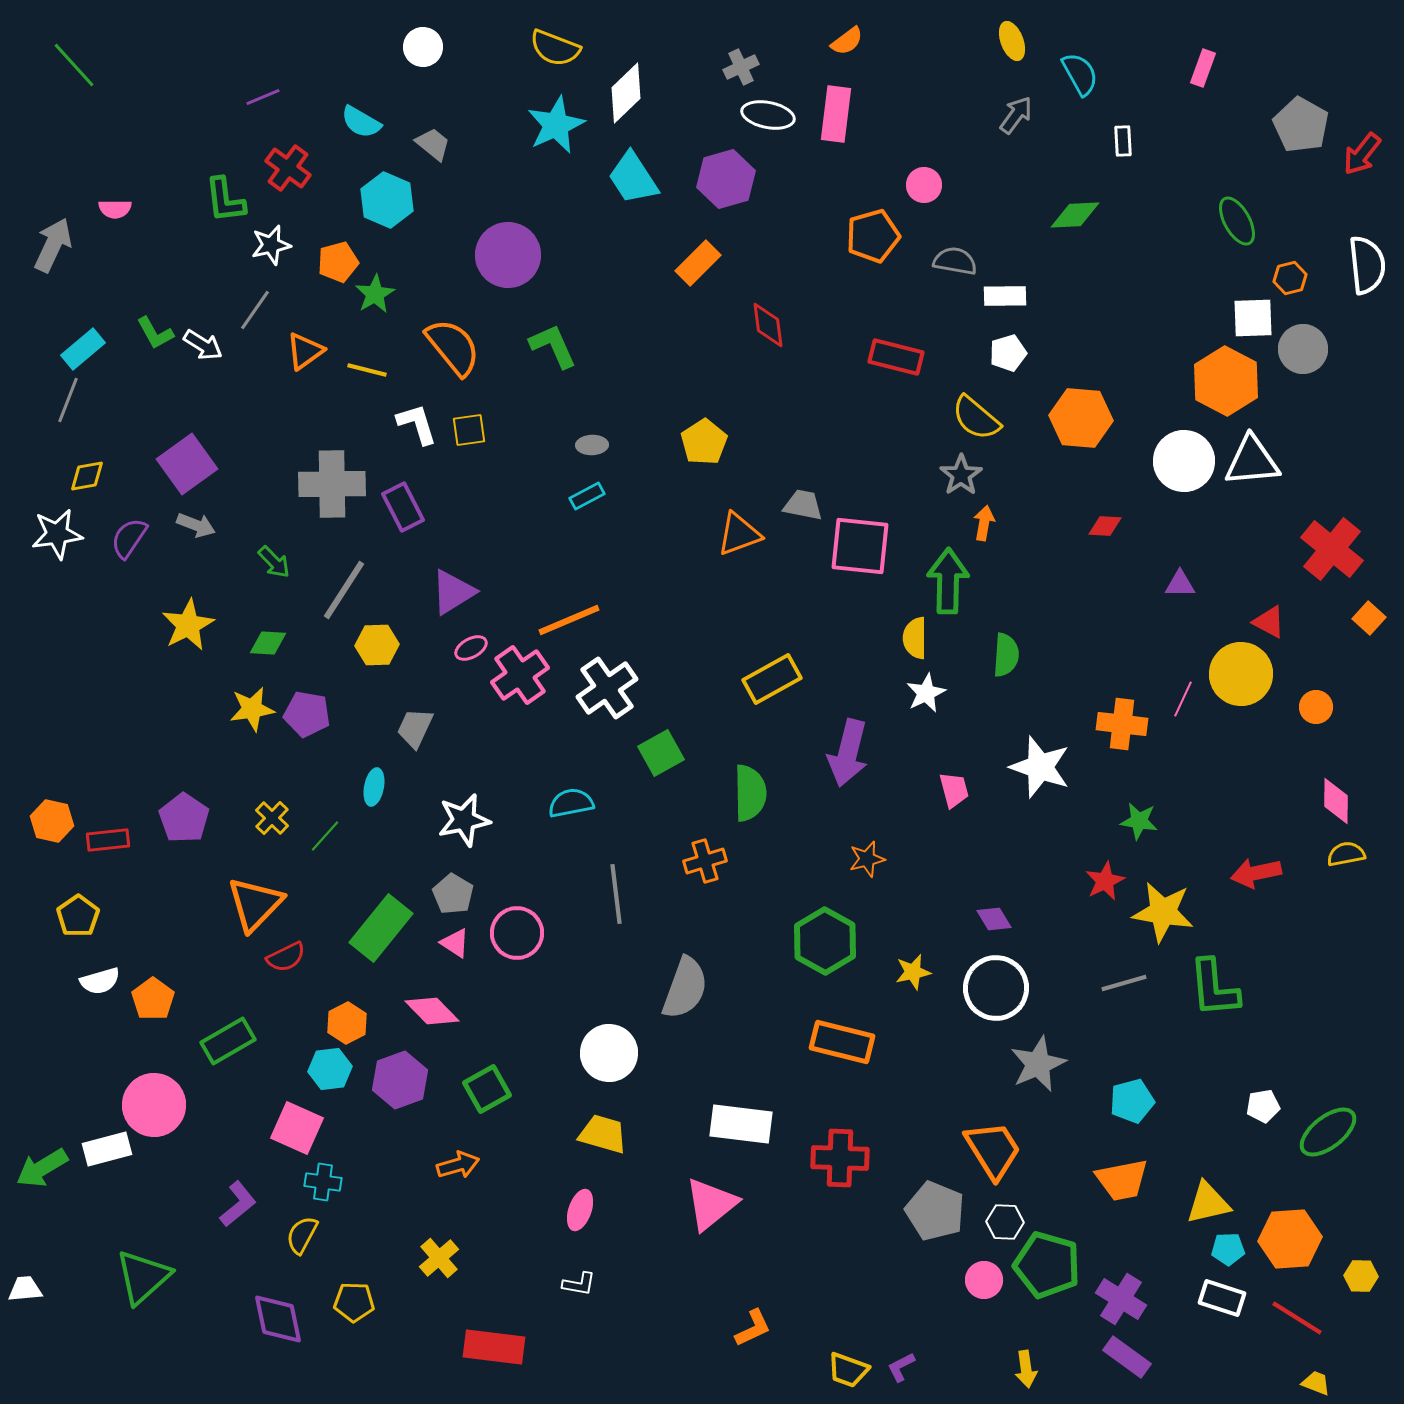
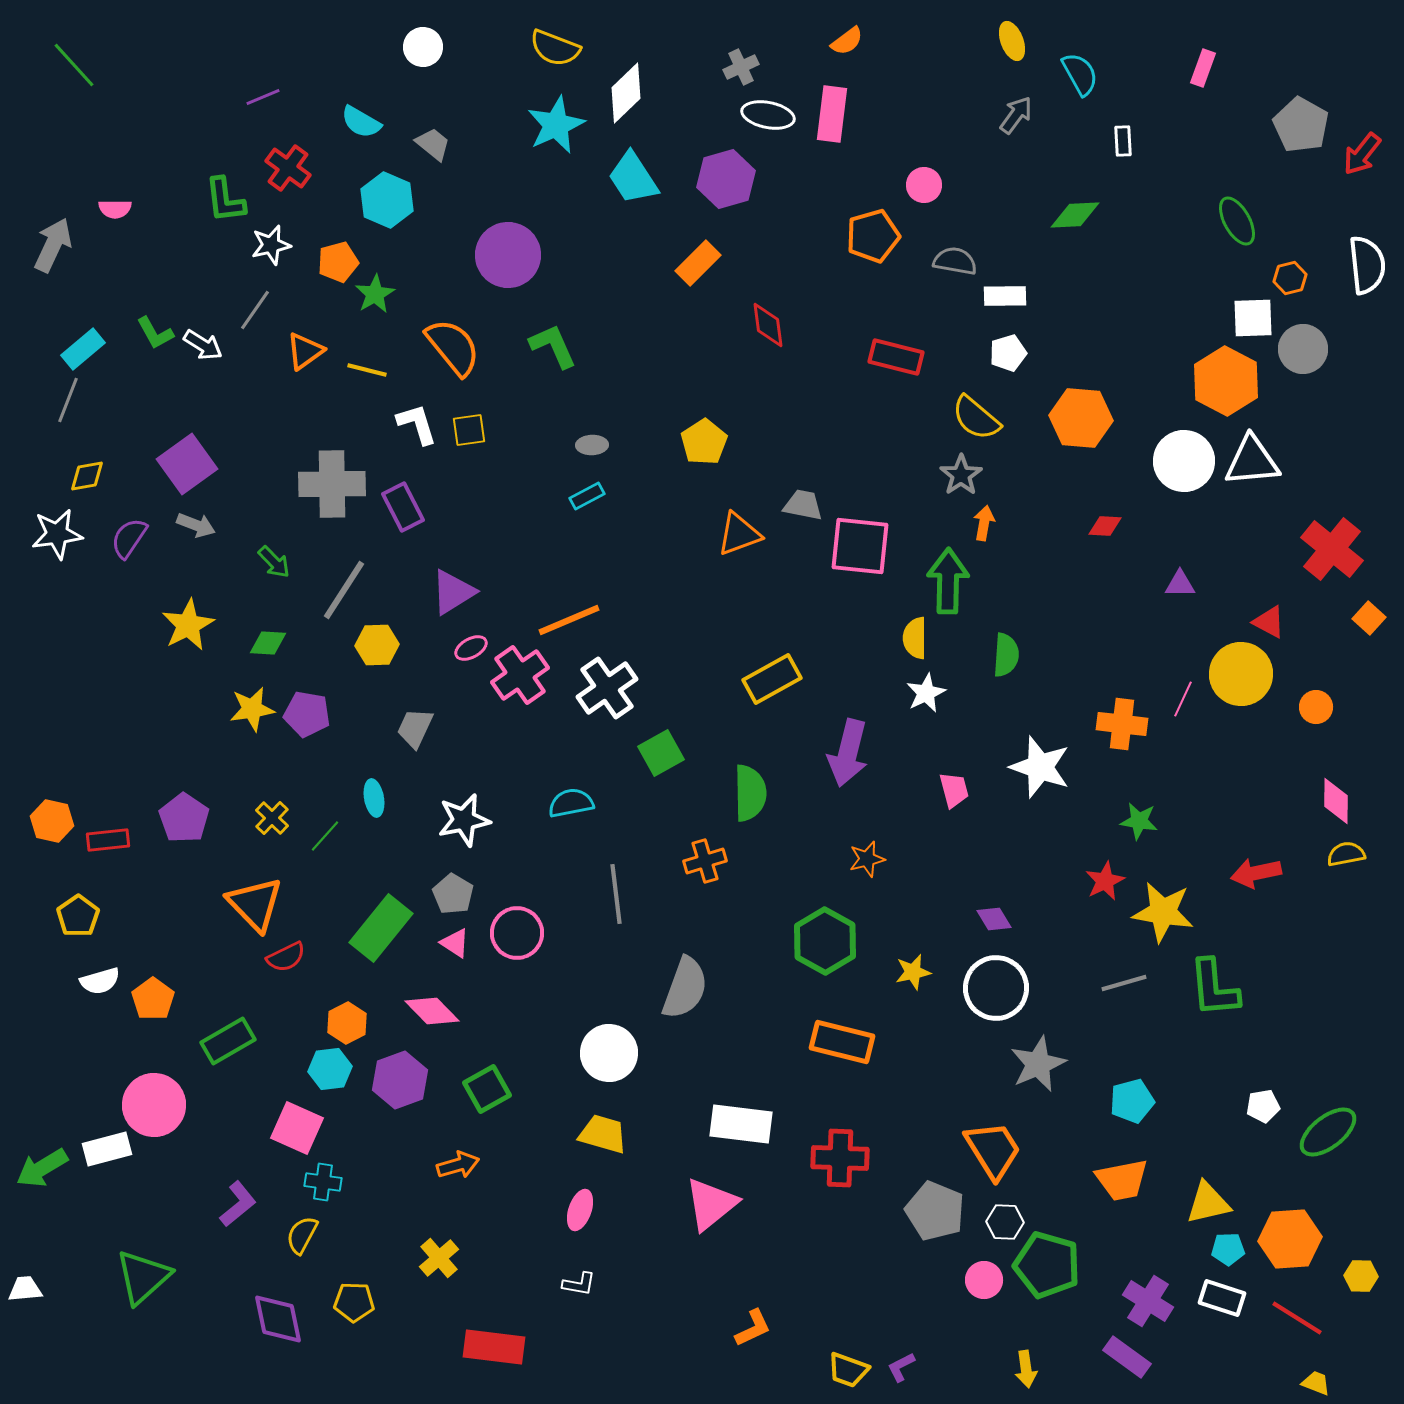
pink rectangle at (836, 114): moved 4 px left
cyan ellipse at (374, 787): moved 11 px down; rotated 21 degrees counterclockwise
orange triangle at (255, 904): rotated 28 degrees counterclockwise
purple cross at (1121, 1299): moved 27 px right, 2 px down
